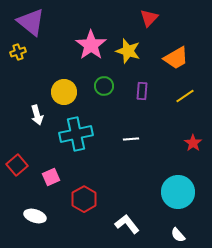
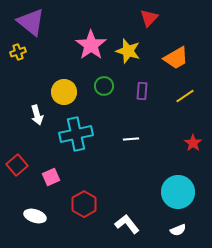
red hexagon: moved 5 px down
white semicircle: moved 5 px up; rotated 70 degrees counterclockwise
